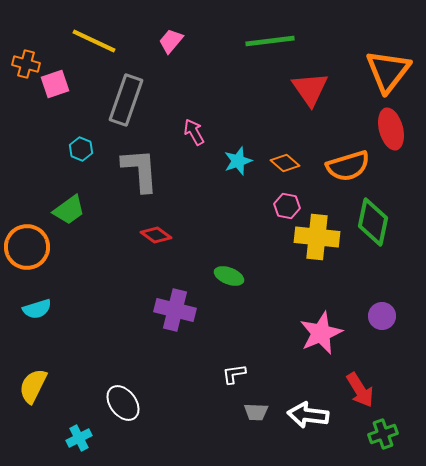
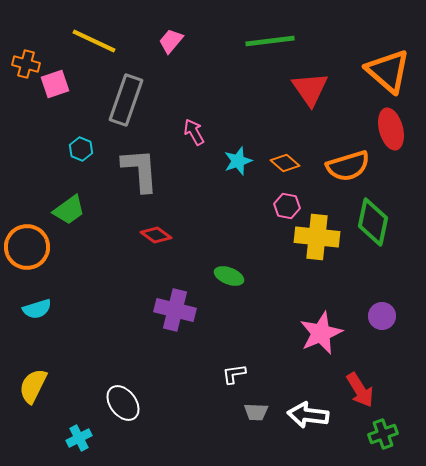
orange triangle: rotated 27 degrees counterclockwise
